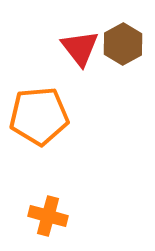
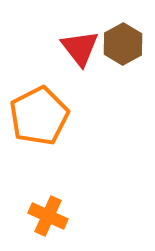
orange pentagon: rotated 22 degrees counterclockwise
orange cross: rotated 9 degrees clockwise
